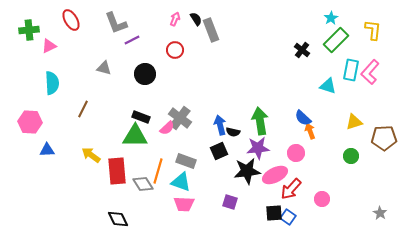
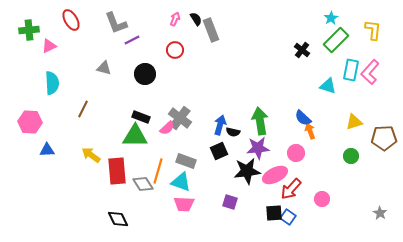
blue arrow at (220, 125): rotated 30 degrees clockwise
